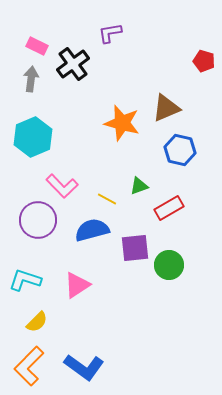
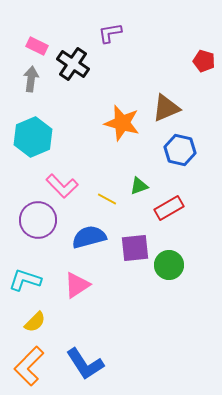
black cross: rotated 20 degrees counterclockwise
blue semicircle: moved 3 px left, 7 px down
yellow semicircle: moved 2 px left
blue L-shape: moved 1 px right, 3 px up; rotated 21 degrees clockwise
